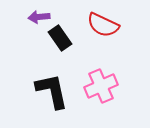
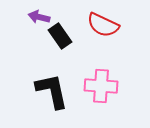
purple arrow: rotated 20 degrees clockwise
black rectangle: moved 2 px up
pink cross: rotated 28 degrees clockwise
